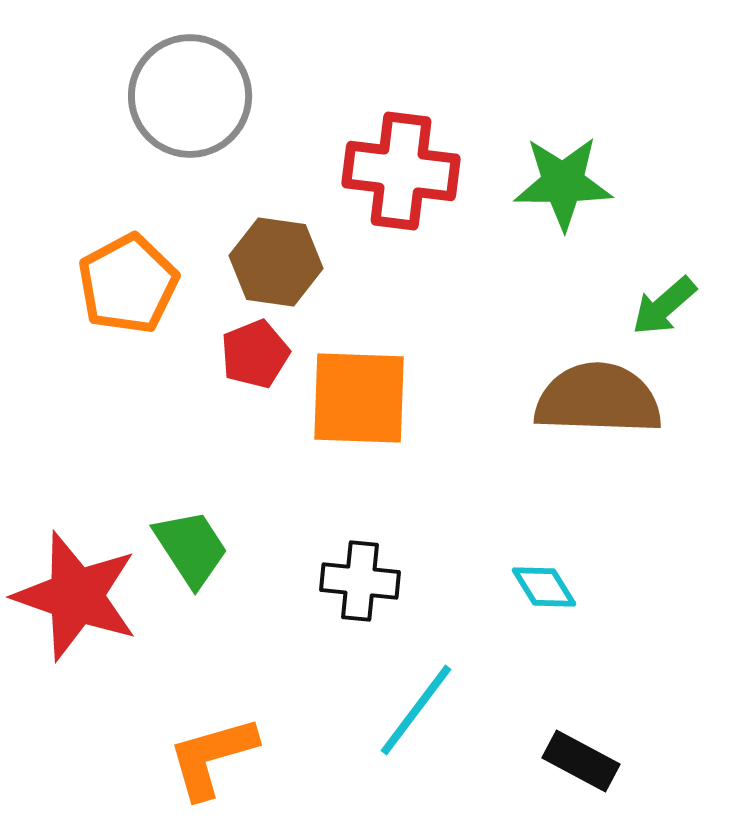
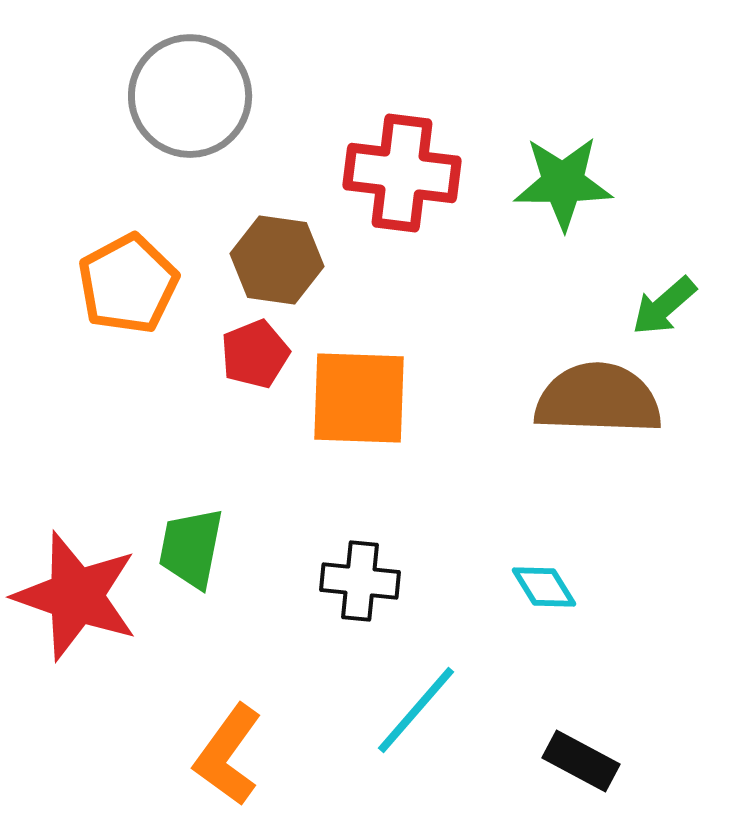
red cross: moved 1 px right, 2 px down
brown hexagon: moved 1 px right, 2 px up
green trapezoid: rotated 136 degrees counterclockwise
cyan line: rotated 4 degrees clockwise
orange L-shape: moved 16 px right, 2 px up; rotated 38 degrees counterclockwise
